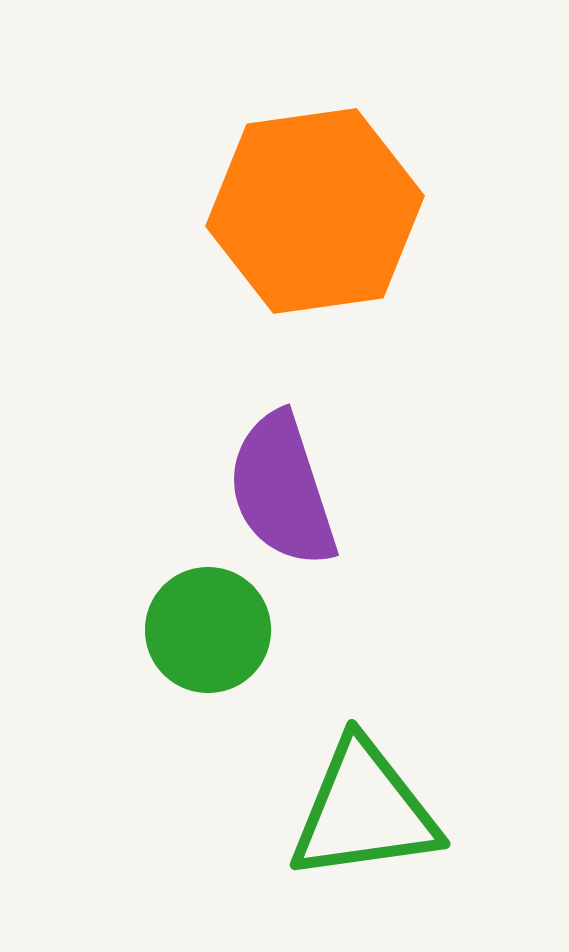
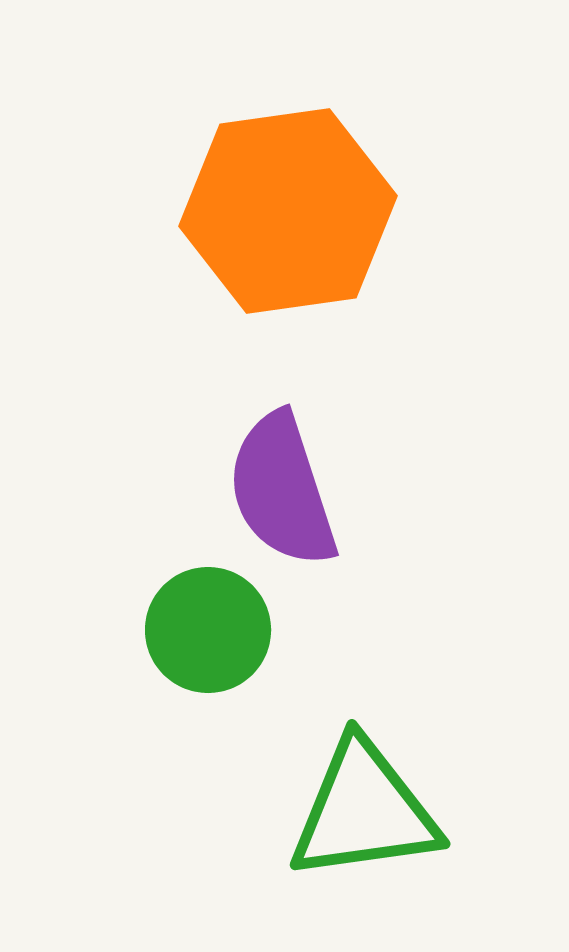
orange hexagon: moved 27 px left
